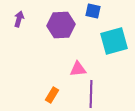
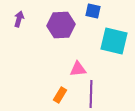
cyan square: rotated 28 degrees clockwise
orange rectangle: moved 8 px right
